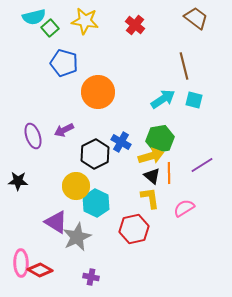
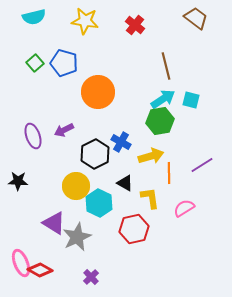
green square: moved 15 px left, 35 px down
brown line: moved 18 px left
cyan square: moved 3 px left
green hexagon: moved 18 px up
black triangle: moved 27 px left, 7 px down; rotated 12 degrees counterclockwise
cyan hexagon: moved 3 px right
purple triangle: moved 2 px left, 1 px down
pink ellipse: rotated 20 degrees counterclockwise
purple cross: rotated 35 degrees clockwise
